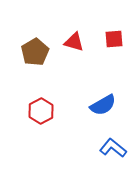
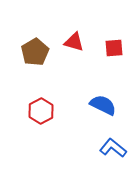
red square: moved 9 px down
blue semicircle: rotated 124 degrees counterclockwise
